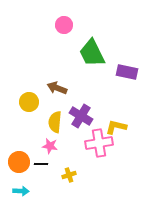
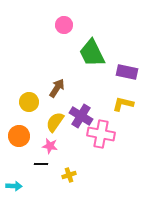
brown arrow: rotated 102 degrees clockwise
yellow semicircle: rotated 30 degrees clockwise
yellow L-shape: moved 7 px right, 23 px up
pink cross: moved 2 px right, 9 px up; rotated 20 degrees clockwise
orange circle: moved 26 px up
cyan arrow: moved 7 px left, 5 px up
